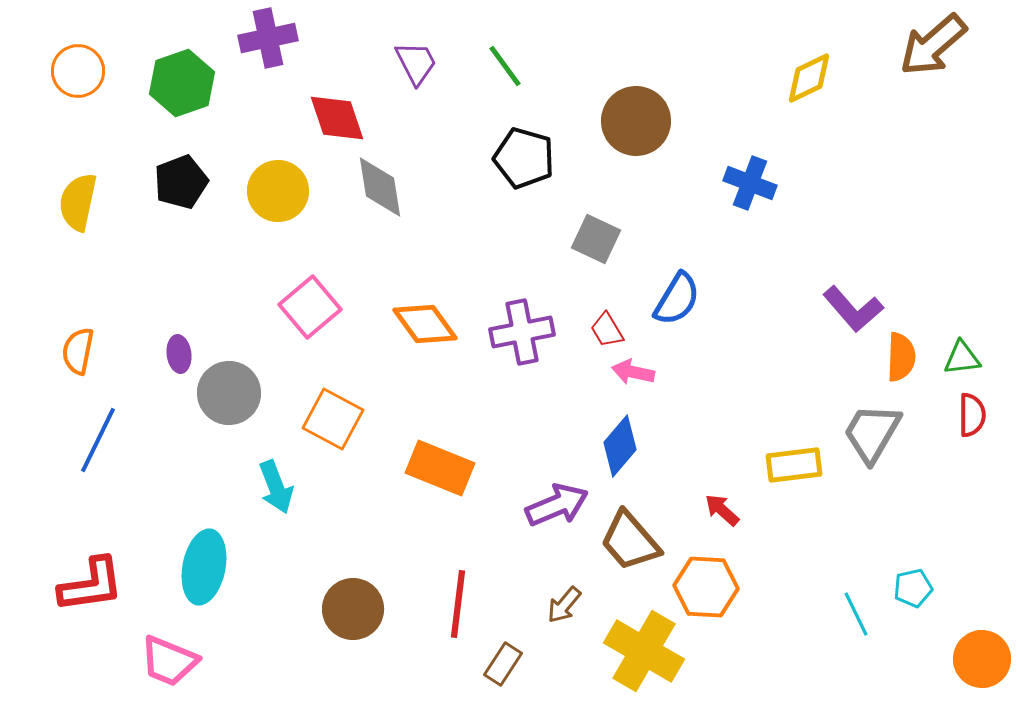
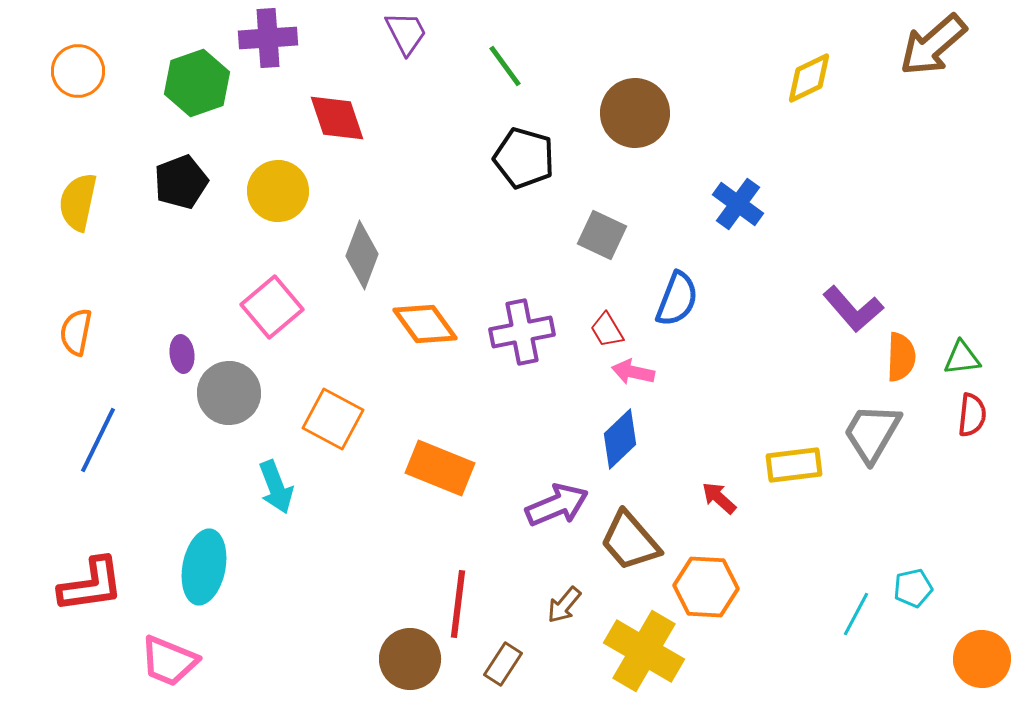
purple cross at (268, 38): rotated 8 degrees clockwise
purple trapezoid at (416, 63): moved 10 px left, 30 px up
green hexagon at (182, 83): moved 15 px right
brown circle at (636, 121): moved 1 px left, 8 px up
blue cross at (750, 183): moved 12 px left, 21 px down; rotated 15 degrees clockwise
gray diamond at (380, 187): moved 18 px left, 68 px down; rotated 30 degrees clockwise
gray square at (596, 239): moved 6 px right, 4 px up
blue semicircle at (677, 299): rotated 10 degrees counterclockwise
pink square at (310, 307): moved 38 px left
orange semicircle at (78, 351): moved 2 px left, 19 px up
purple ellipse at (179, 354): moved 3 px right
red semicircle at (972, 415): rotated 6 degrees clockwise
blue diamond at (620, 446): moved 7 px up; rotated 6 degrees clockwise
red arrow at (722, 510): moved 3 px left, 12 px up
brown circle at (353, 609): moved 57 px right, 50 px down
cyan line at (856, 614): rotated 54 degrees clockwise
